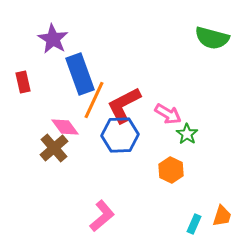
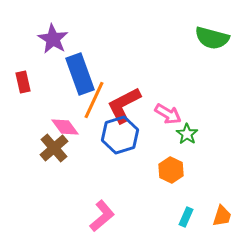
blue hexagon: rotated 15 degrees counterclockwise
cyan rectangle: moved 8 px left, 7 px up
